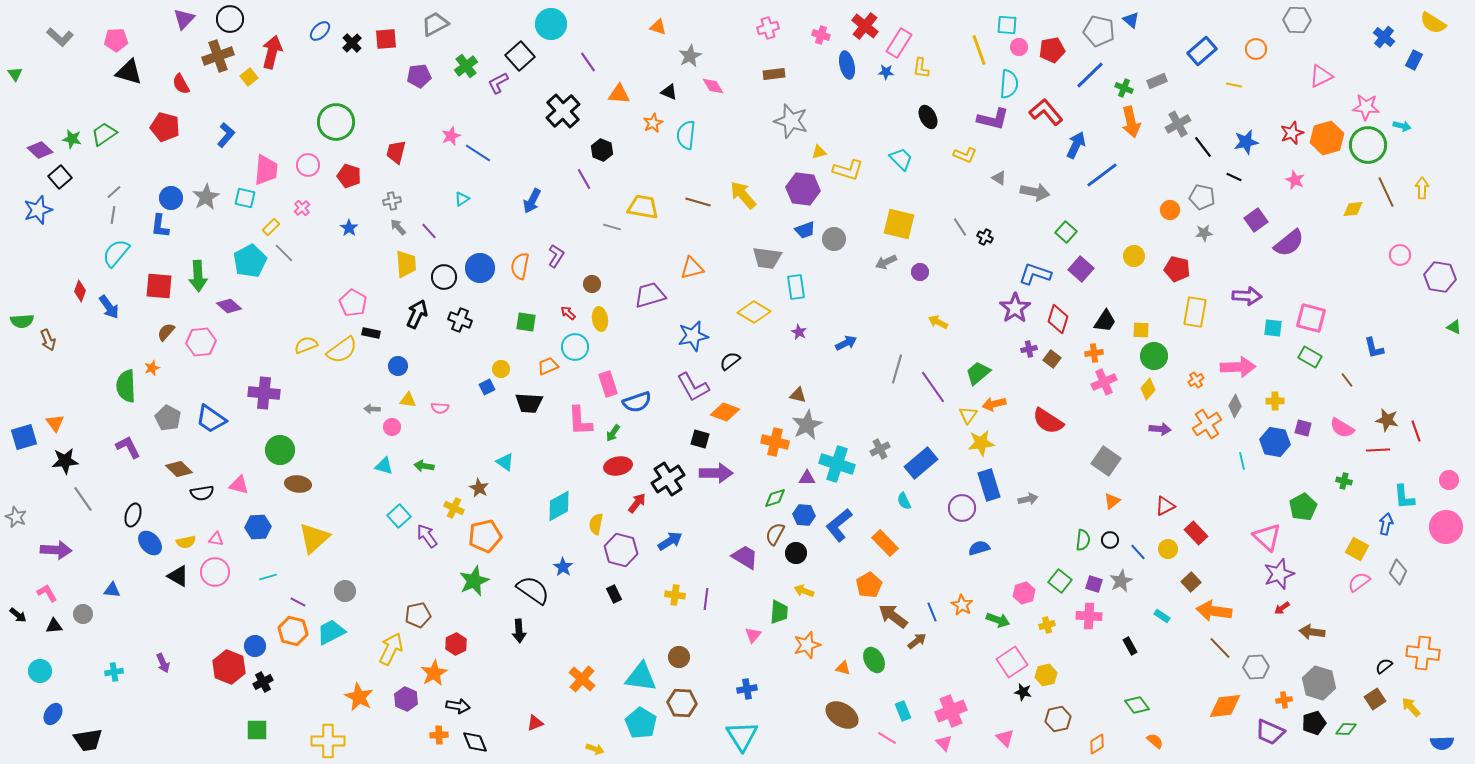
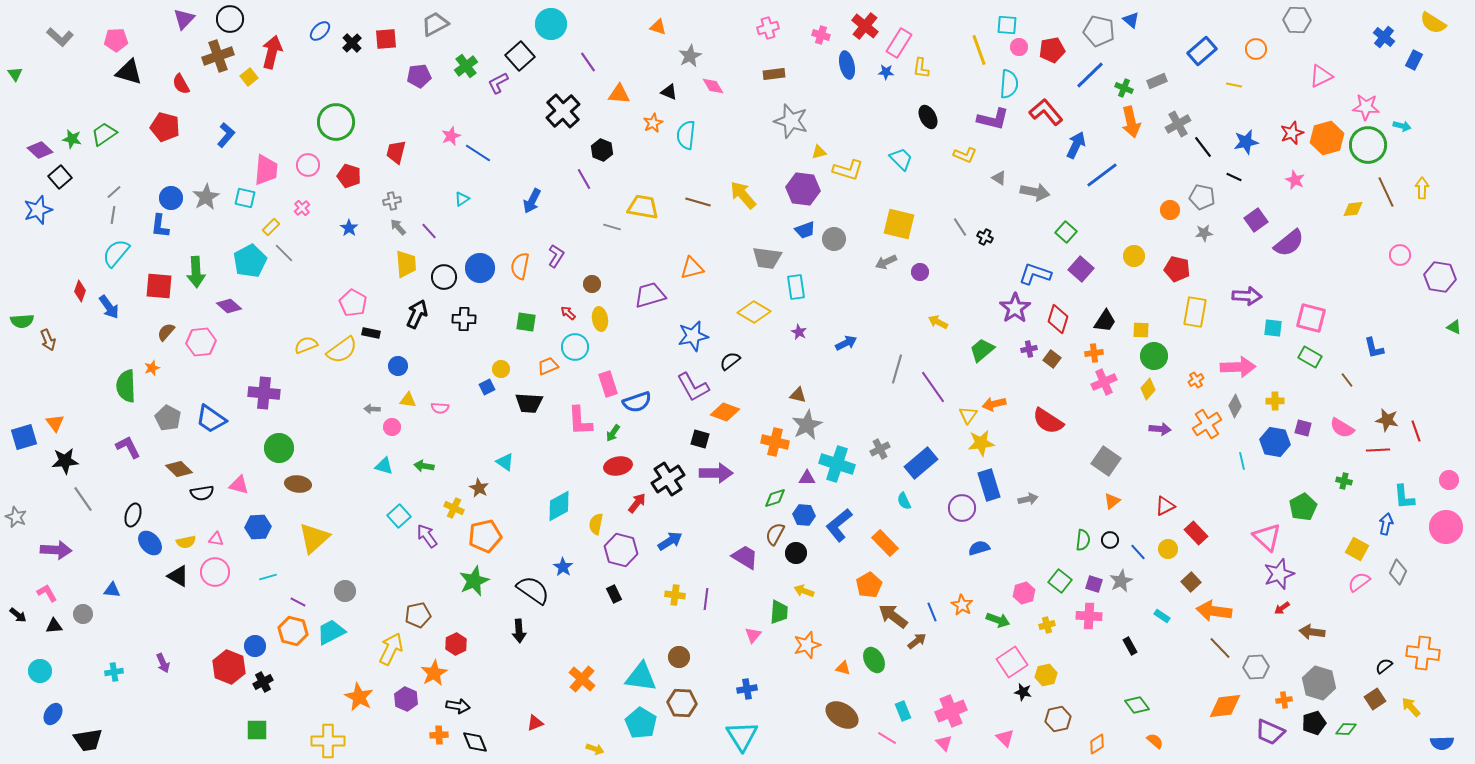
green arrow at (198, 276): moved 2 px left, 4 px up
black cross at (460, 320): moved 4 px right, 1 px up; rotated 20 degrees counterclockwise
green trapezoid at (978, 373): moved 4 px right, 23 px up
green circle at (280, 450): moved 1 px left, 2 px up
